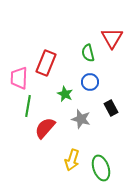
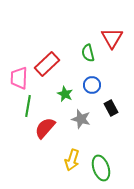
red rectangle: moved 1 px right, 1 px down; rotated 25 degrees clockwise
blue circle: moved 2 px right, 3 px down
